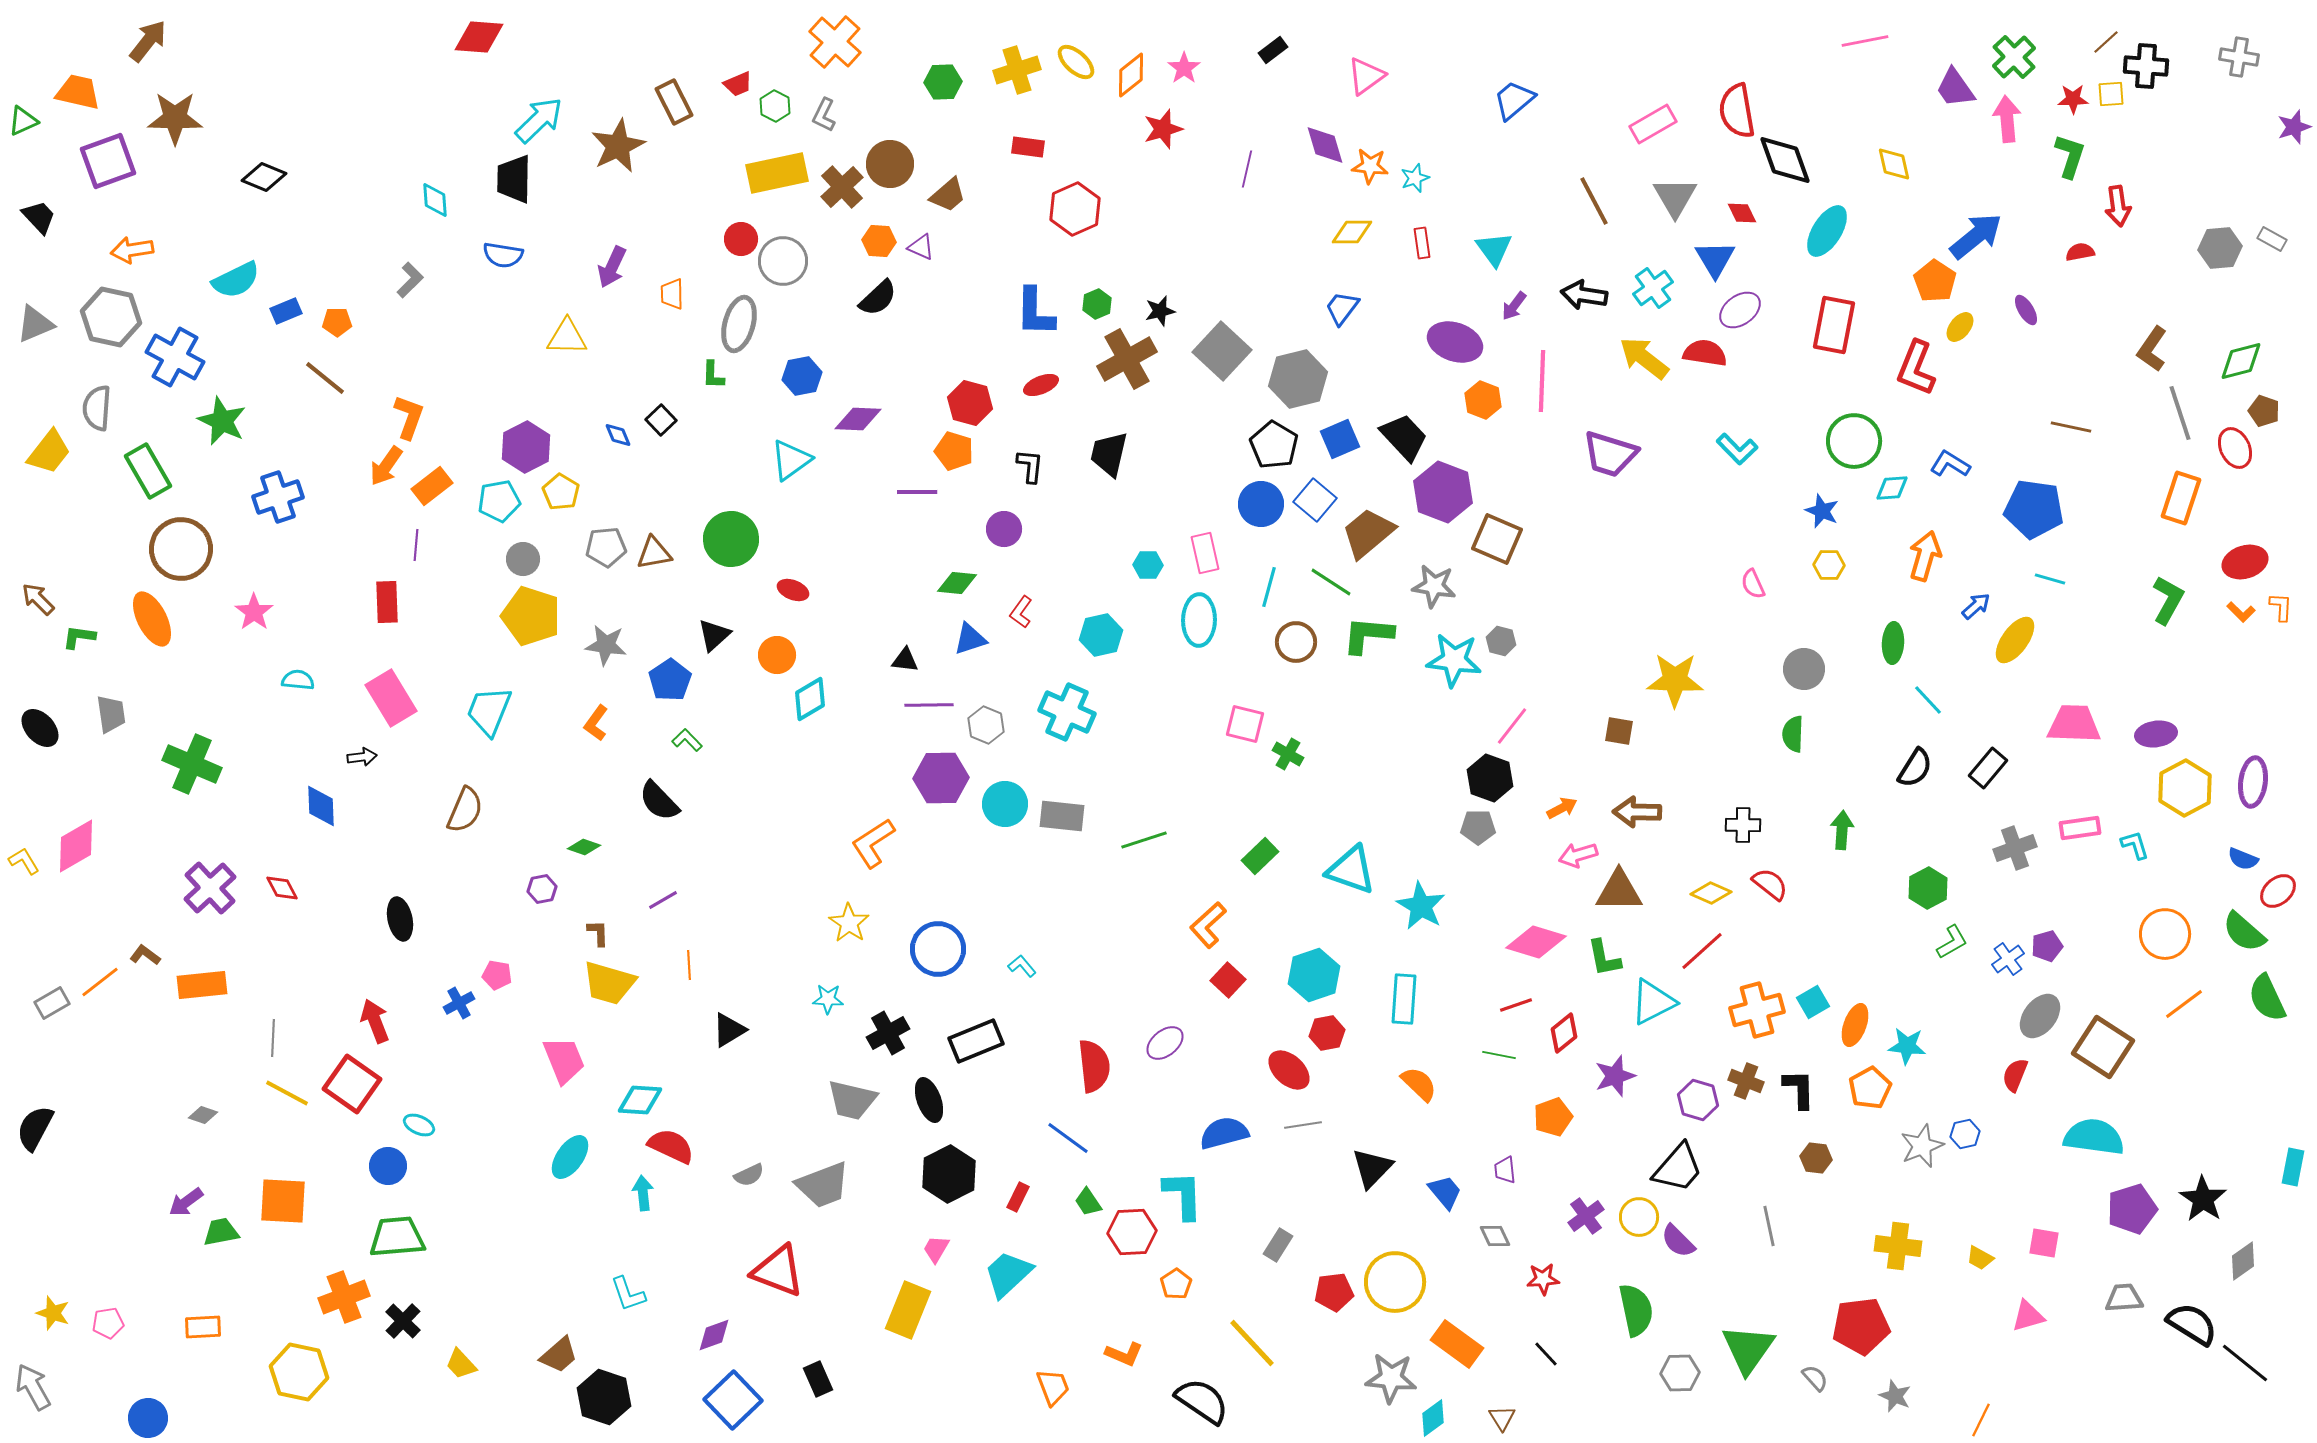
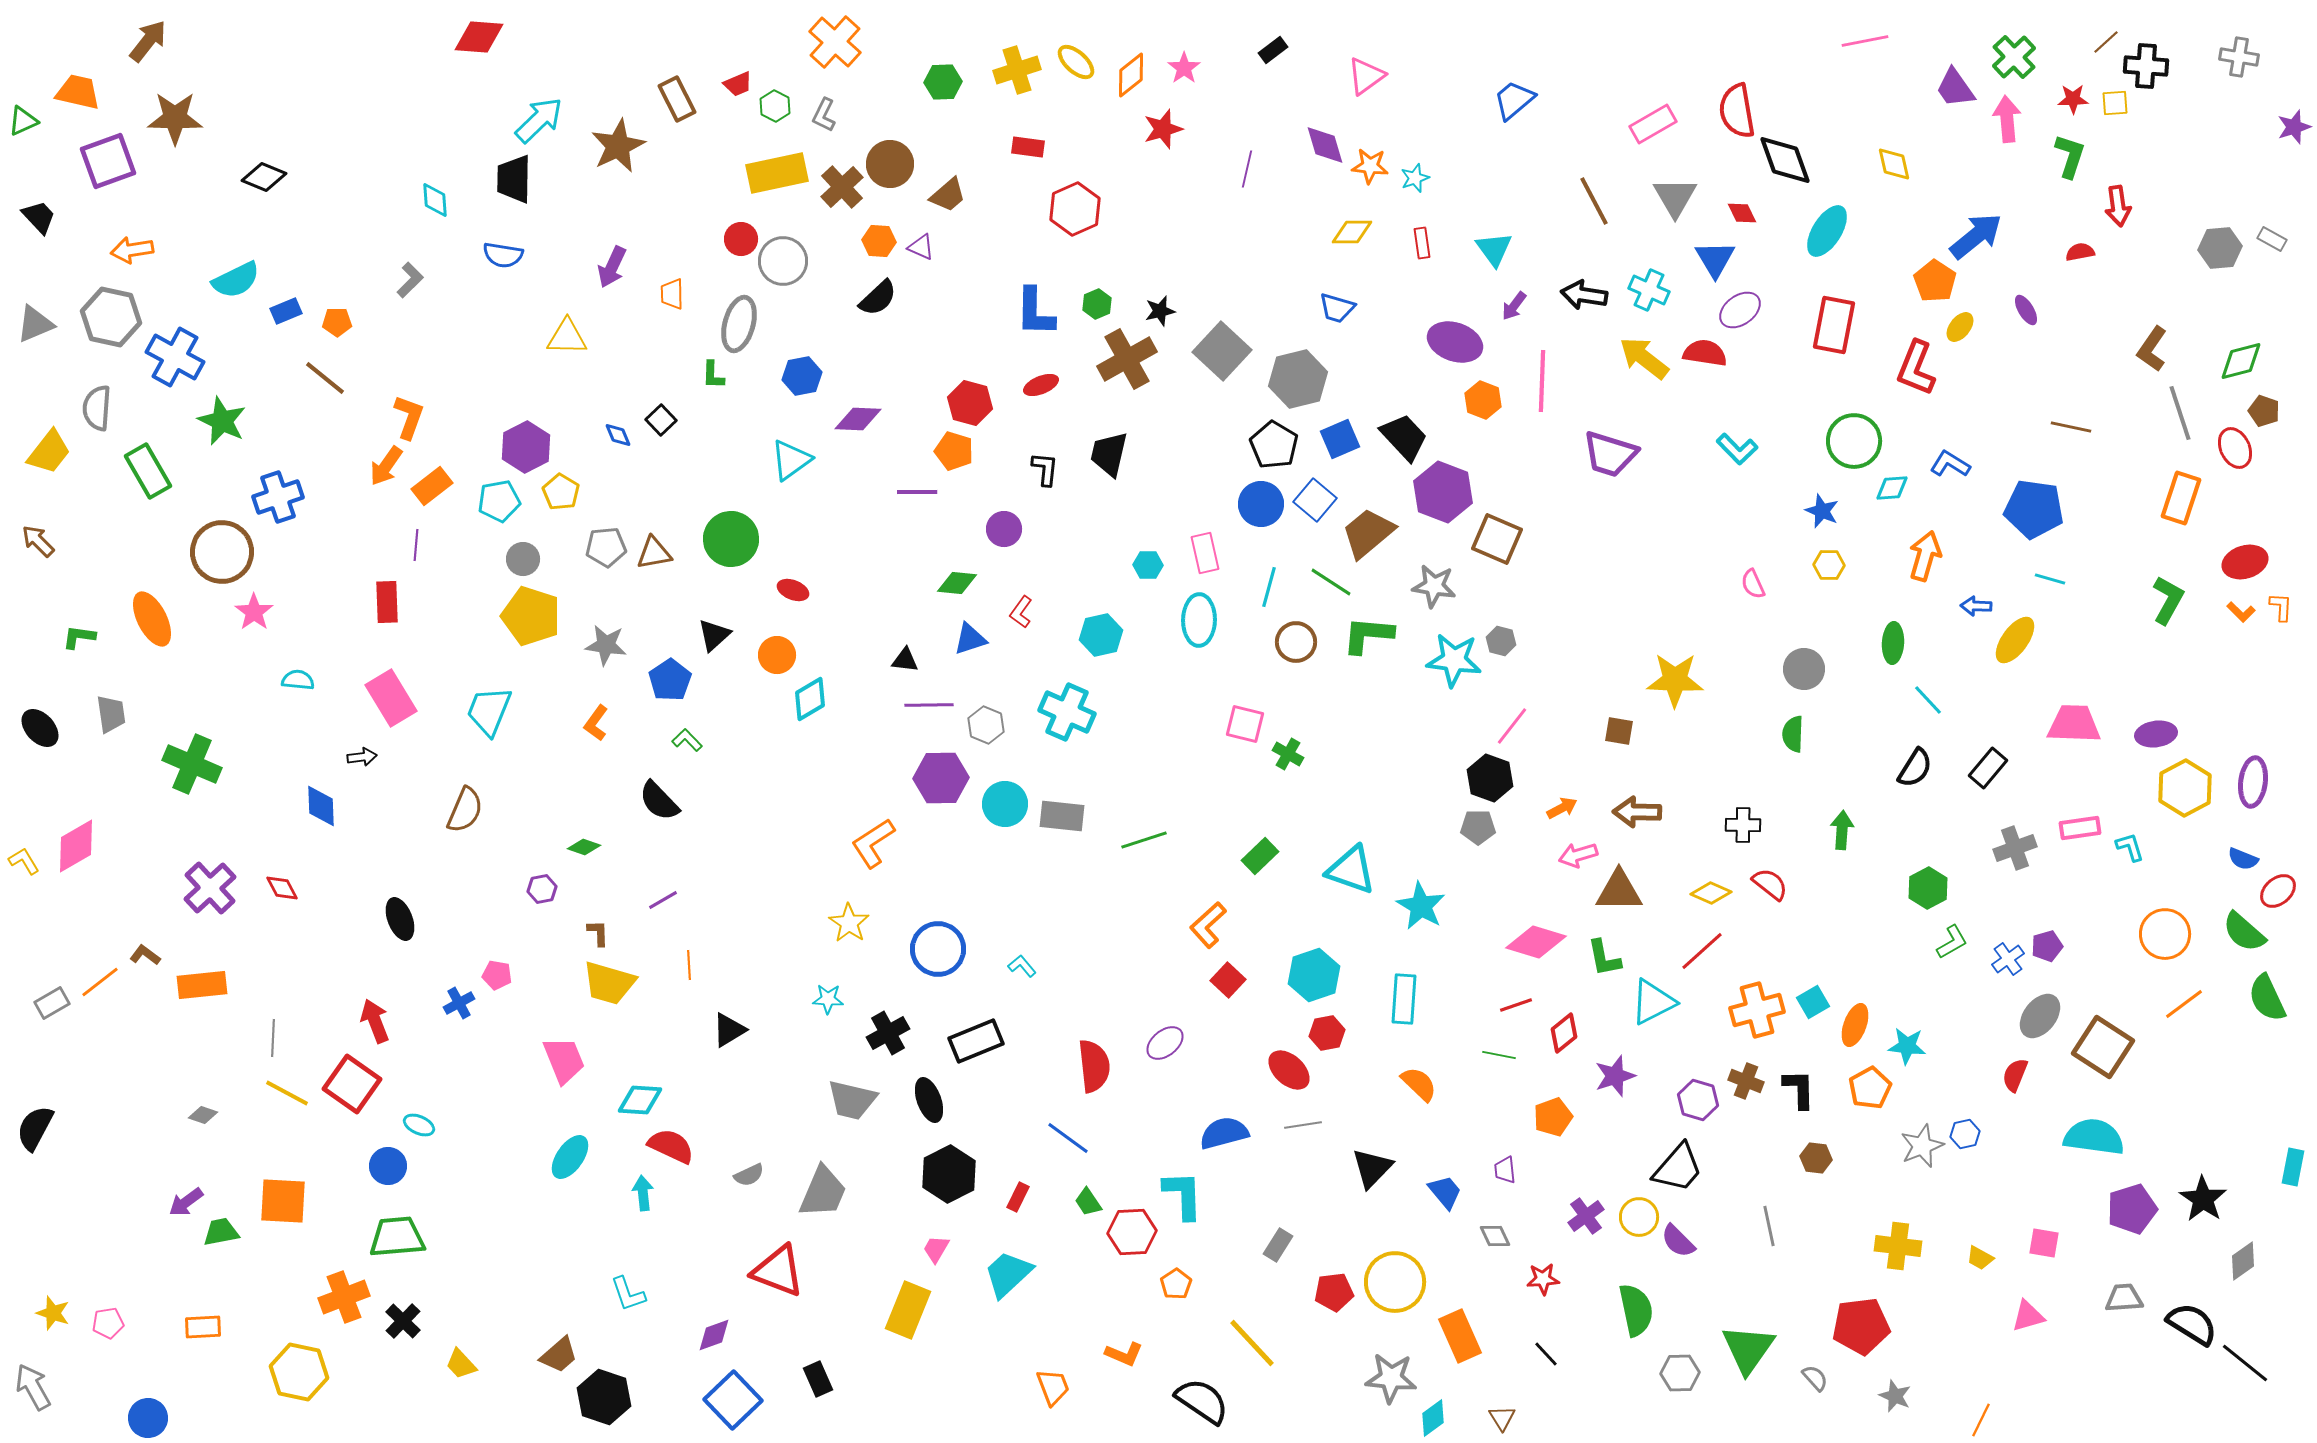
yellow square at (2111, 94): moved 4 px right, 9 px down
brown rectangle at (674, 102): moved 3 px right, 3 px up
cyan cross at (1653, 288): moved 4 px left, 2 px down; rotated 30 degrees counterclockwise
blue trapezoid at (1342, 308): moved 5 px left; rotated 111 degrees counterclockwise
black L-shape at (1030, 466): moved 15 px right, 3 px down
brown circle at (181, 549): moved 41 px right, 3 px down
brown arrow at (38, 599): moved 58 px up
blue arrow at (1976, 606): rotated 136 degrees counterclockwise
cyan L-shape at (2135, 845): moved 5 px left, 2 px down
black ellipse at (400, 919): rotated 9 degrees counterclockwise
gray trapezoid at (823, 1185): moved 7 px down; rotated 46 degrees counterclockwise
orange rectangle at (1457, 1344): moved 3 px right, 8 px up; rotated 30 degrees clockwise
